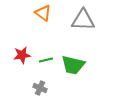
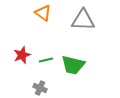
red star: rotated 12 degrees counterclockwise
